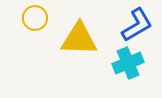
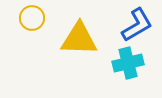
yellow circle: moved 3 px left
cyan cross: rotated 8 degrees clockwise
